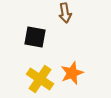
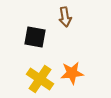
brown arrow: moved 4 px down
orange star: rotated 15 degrees clockwise
